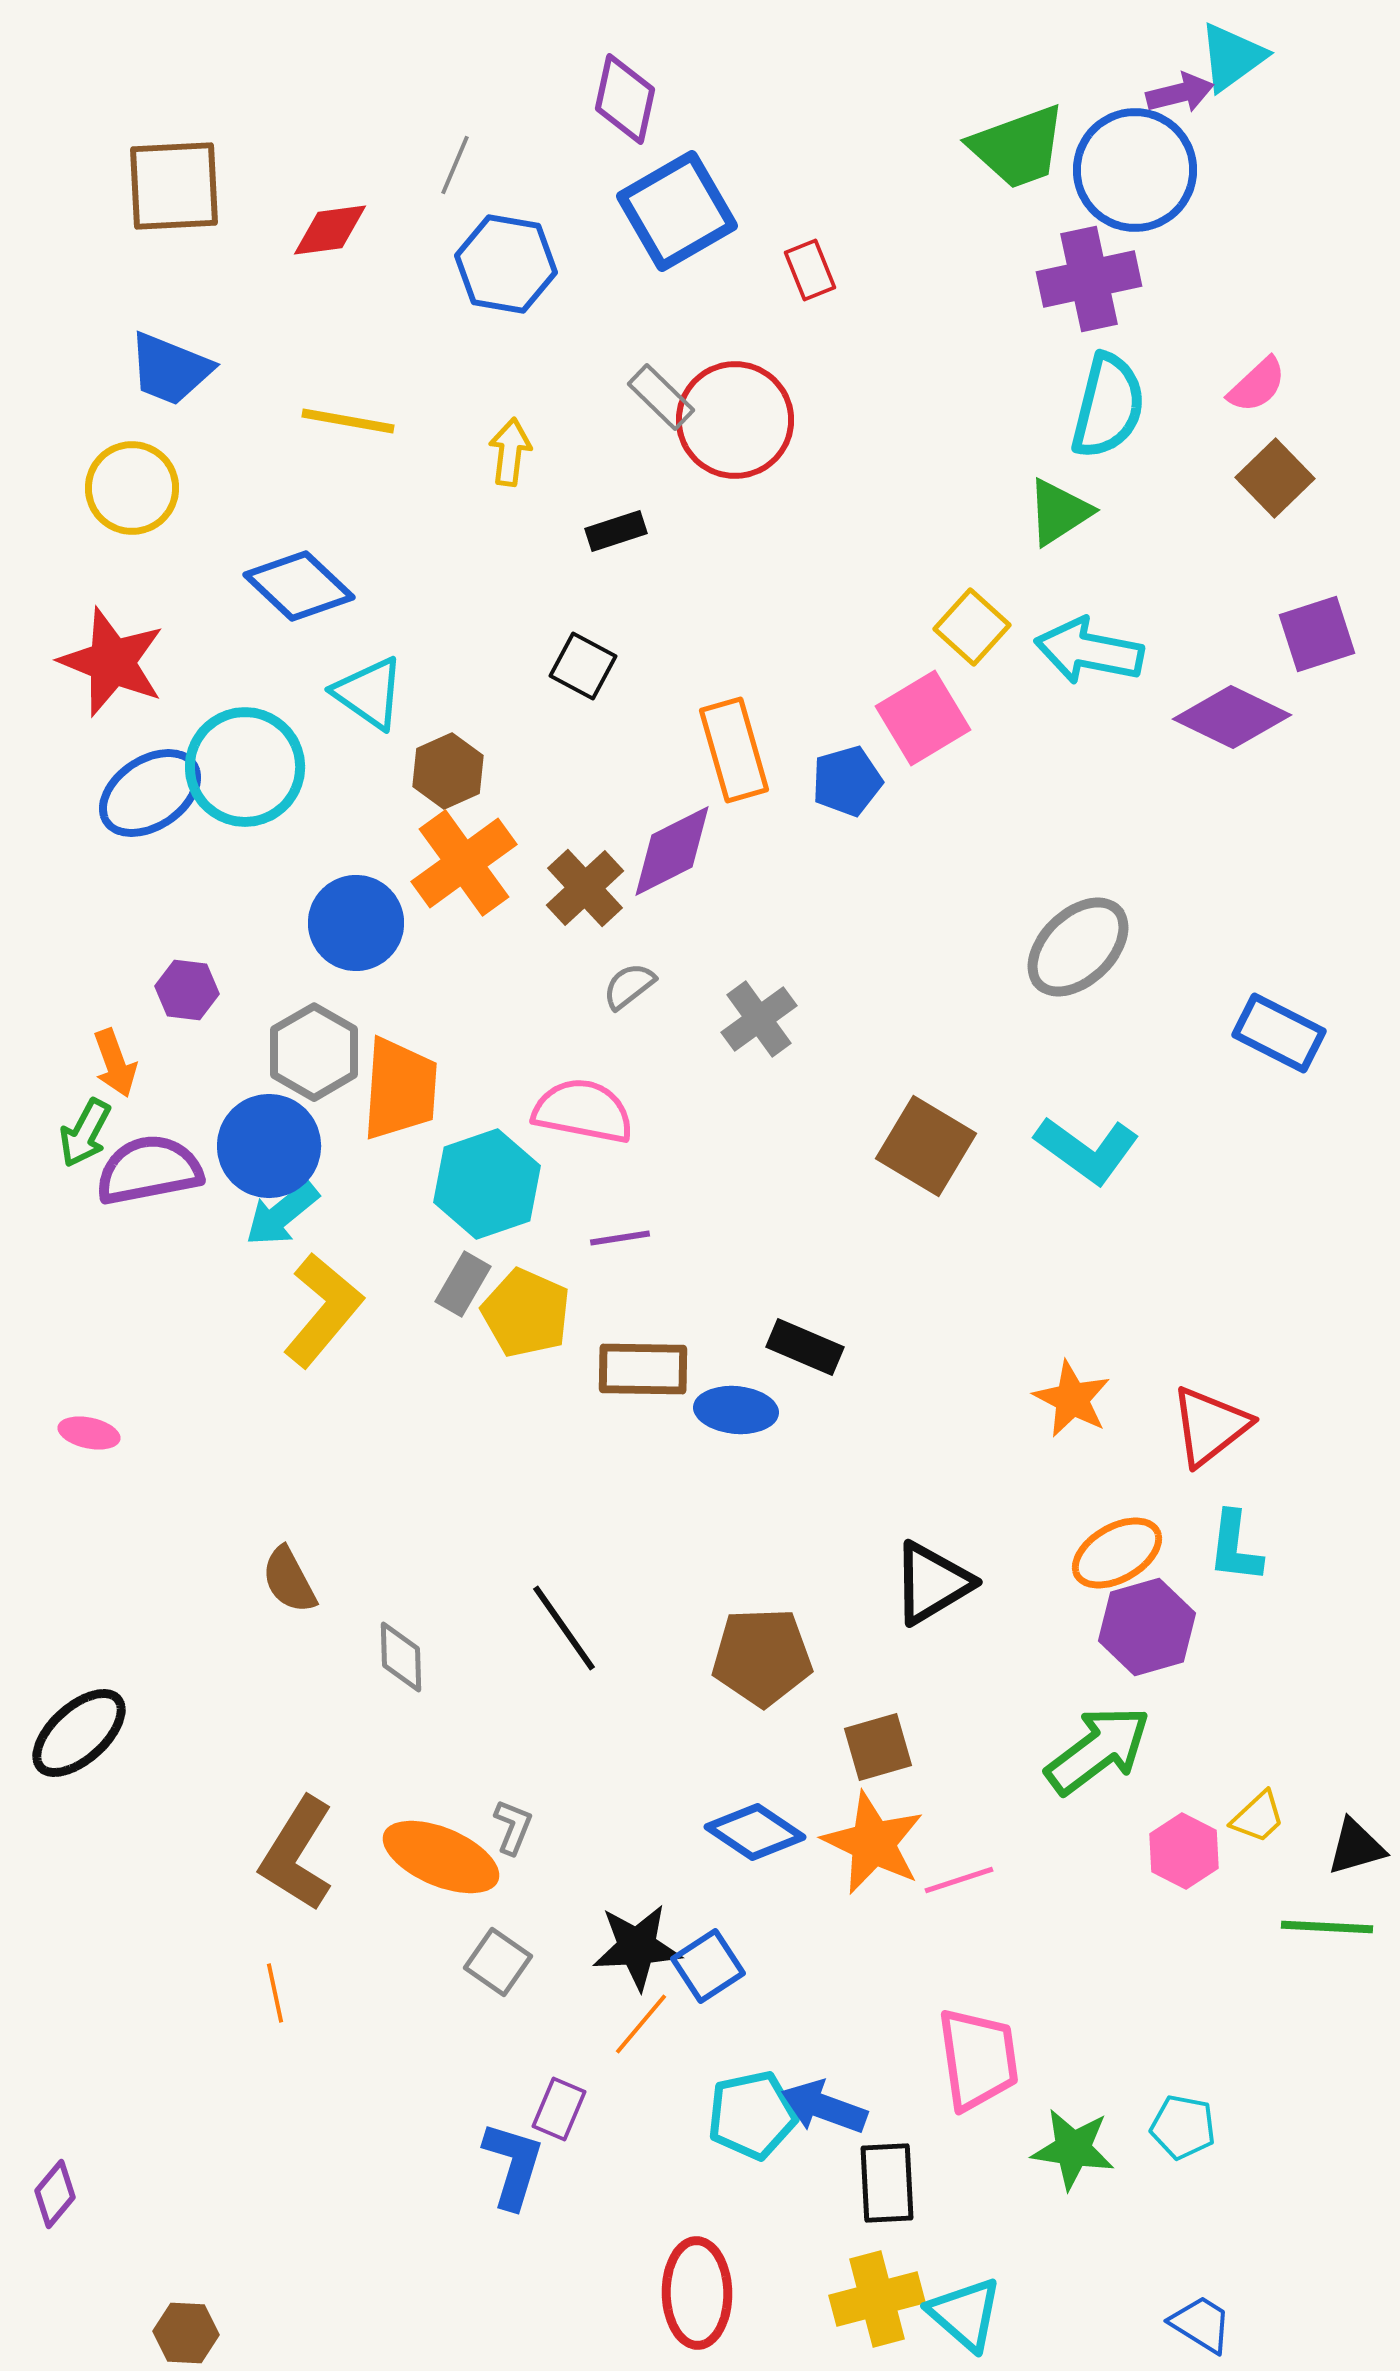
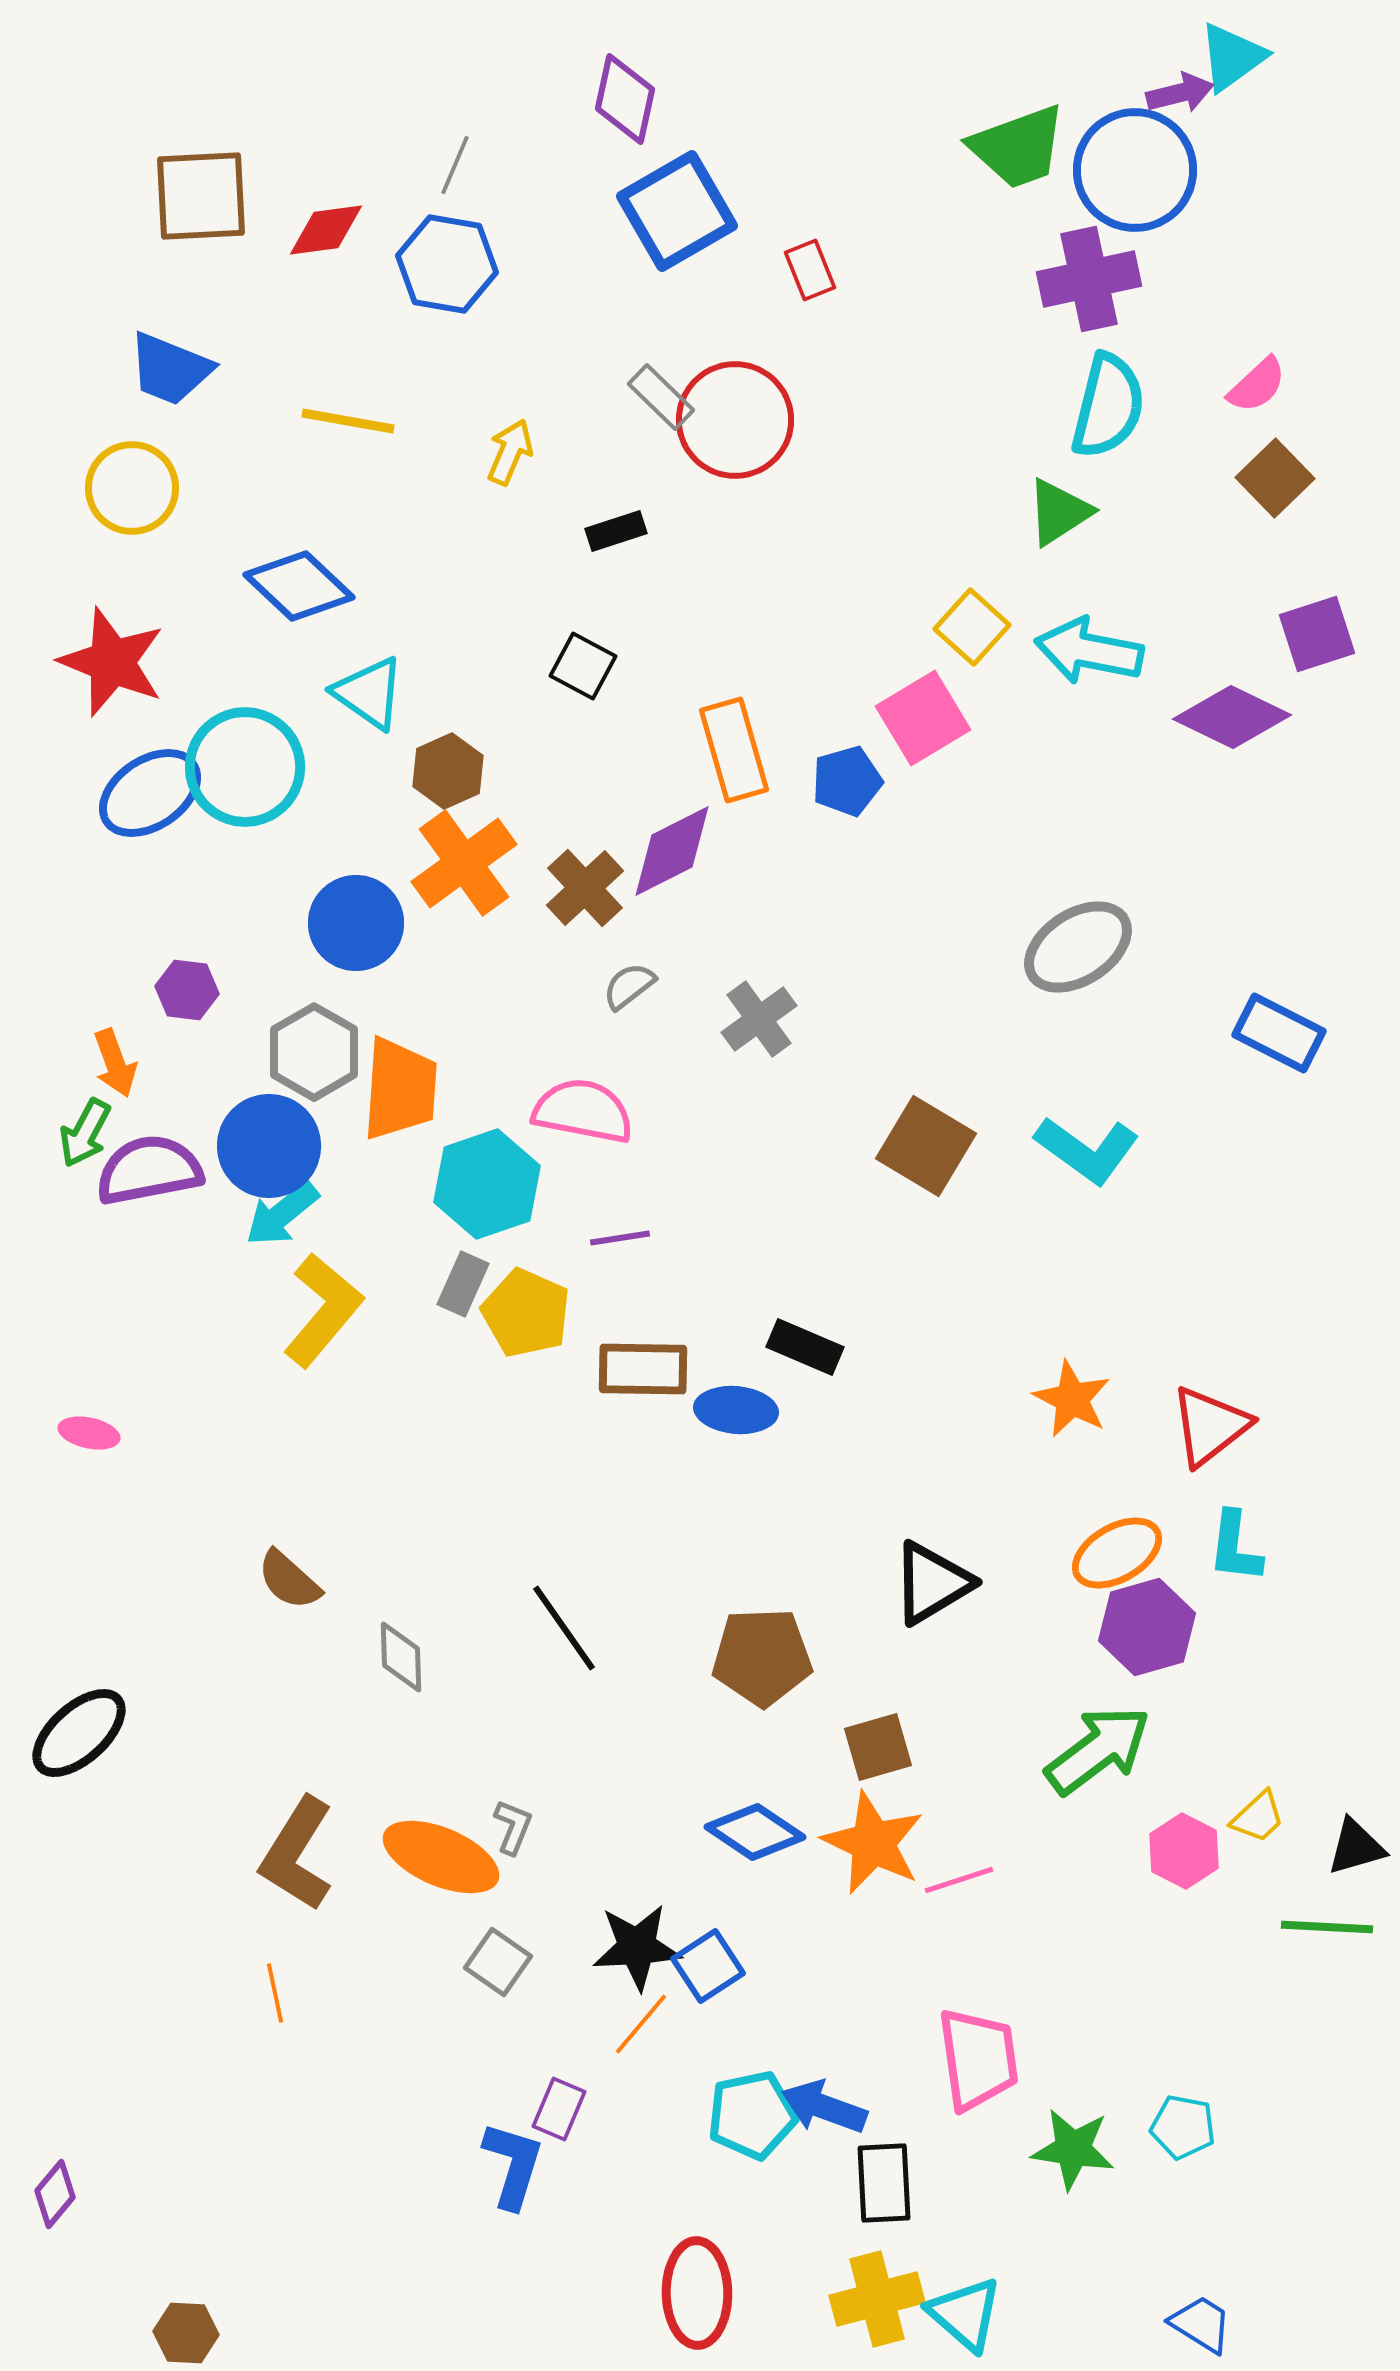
brown square at (174, 186): moved 27 px right, 10 px down
red diamond at (330, 230): moved 4 px left
blue hexagon at (506, 264): moved 59 px left
yellow arrow at (510, 452): rotated 16 degrees clockwise
gray ellipse at (1078, 947): rotated 11 degrees clockwise
gray rectangle at (463, 1284): rotated 6 degrees counterclockwise
brown semicircle at (289, 1580): rotated 20 degrees counterclockwise
black rectangle at (887, 2183): moved 3 px left
